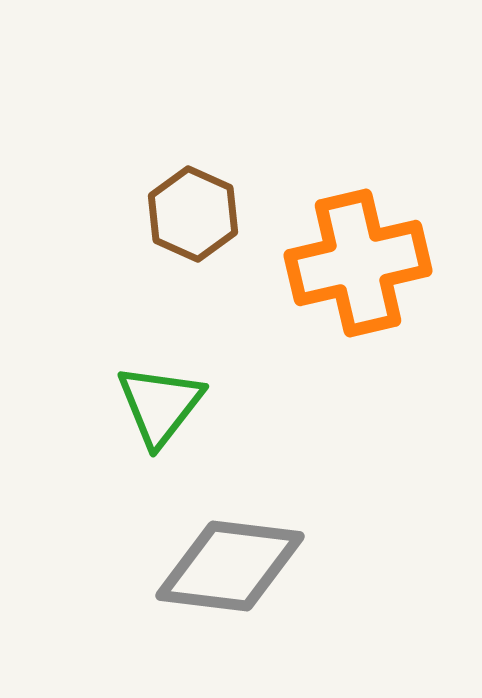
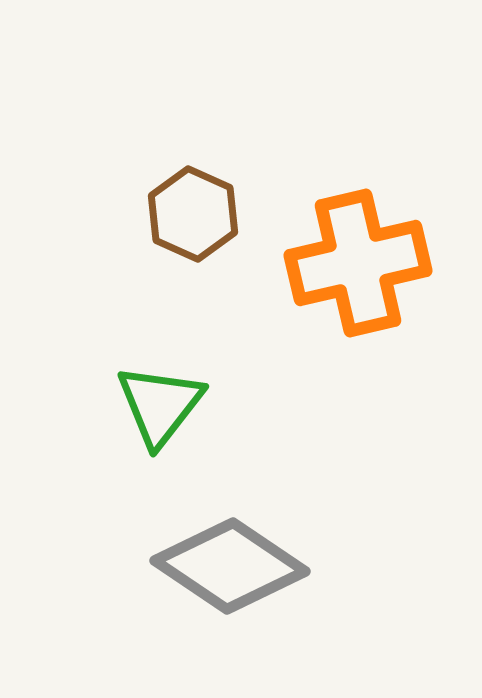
gray diamond: rotated 27 degrees clockwise
